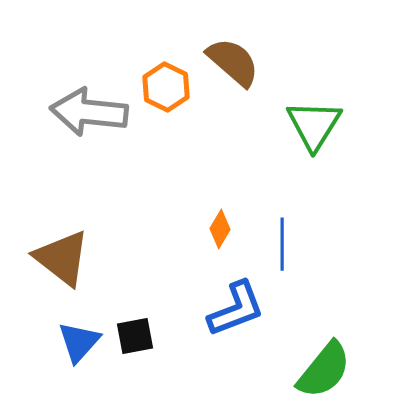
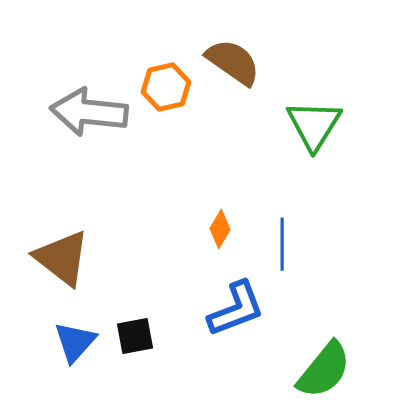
brown semicircle: rotated 6 degrees counterclockwise
orange hexagon: rotated 21 degrees clockwise
blue triangle: moved 4 px left
